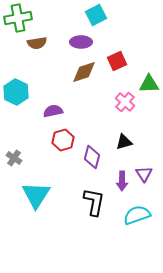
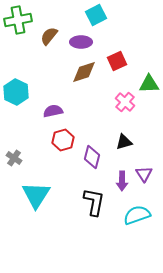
green cross: moved 2 px down
brown semicircle: moved 12 px right, 7 px up; rotated 138 degrees clockwise
